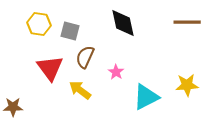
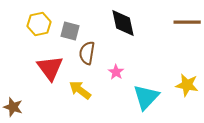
yellow hexagon: rotated 20 degrees counterclockwise
brown semicircle: moved 2 px right, 4 px up; rotated 15 degrees counterclockwise
yellow star: rotated 15 degrees clockwise
cyan triangle: rotated 20 degrees counterclockwise
brown star: rotated 18 degrees clockwise
